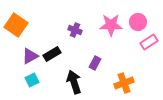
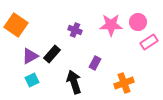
black rectangle: rotated 18 degrees counterclockwise
